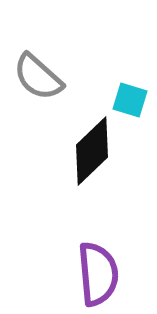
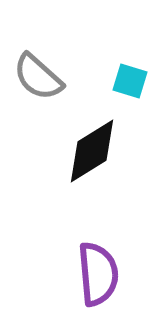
cyan square: moved 19 px up
black diamond: rotated 12 degrees clockwise
